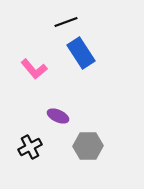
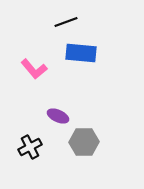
blue rectangle: rotated 52 degrees counterclockwise
gray hexagon: moved 4 px left, 4 px up
